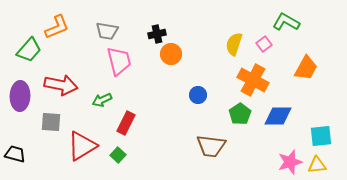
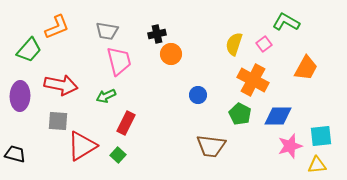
green arrow: moved 4 px right, 4 px up
green pentagon: rotated 10 degrees counterclockwise
gray square: moved 7 px right, 1 px up
pink star: moved 16 px up
